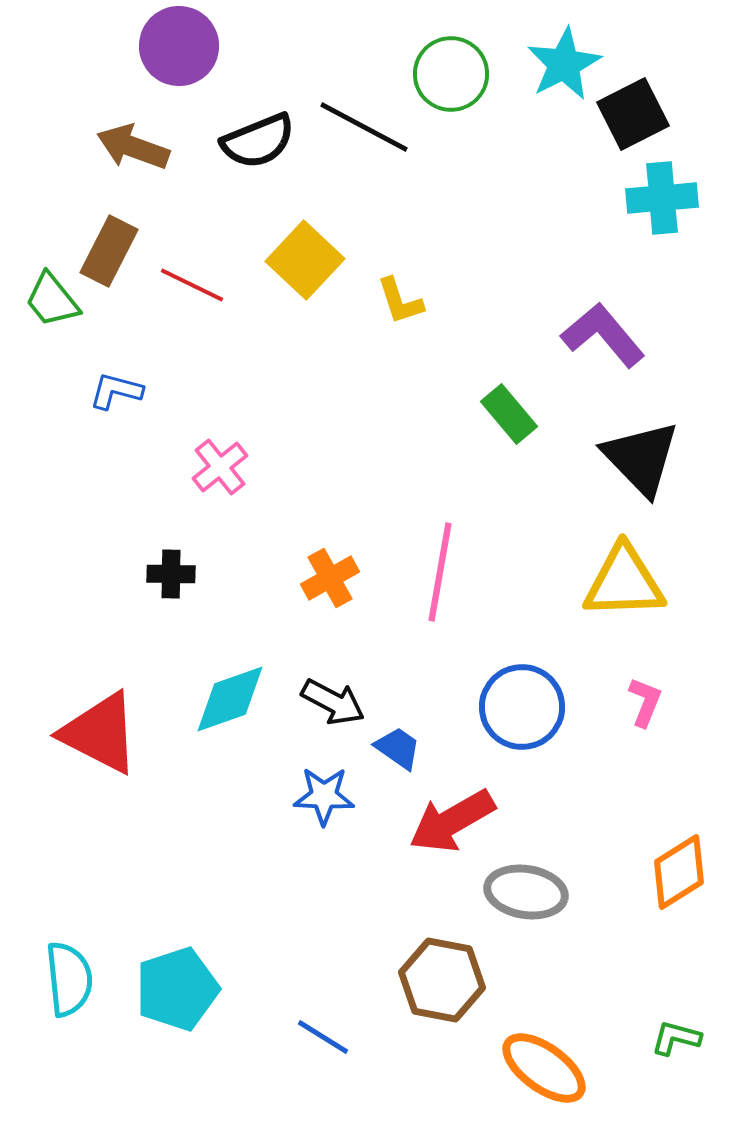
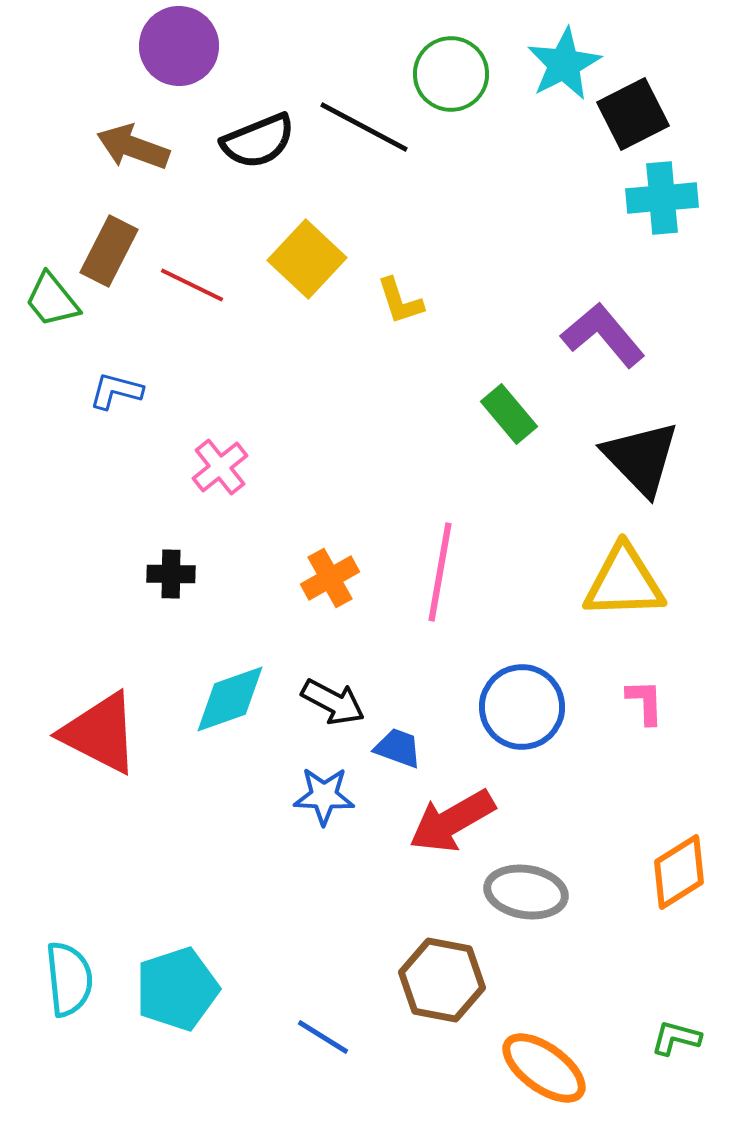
yellow square: moved 2 px right, 1 px up
pink L-shape: rotated 24 degrees counterclockwise
blue trapezoid: rotated 15 degrees counterclockwise
